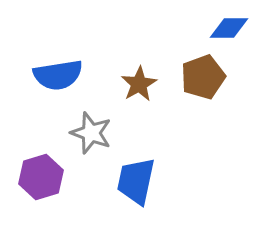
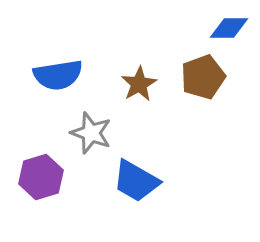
blue trapezoid: rotated 72 degrees counterclockwise
